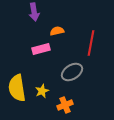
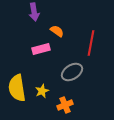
orange semicircle: rotated 48 degrees clockwise
